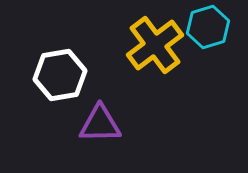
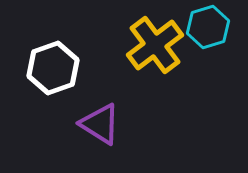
white hexagon: moved 7 px left, 7 px up; rotated 9 degrees counterclockwise
purple triangle: rotated 33 degrees clockwise
